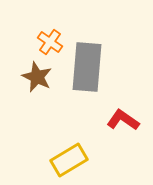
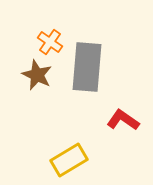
brown star: moved 2 px up
